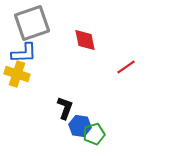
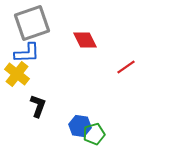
red diamond: rotated 15 degrees counterclockwise
blue L-shape: moved 3 px right
yellow cross: rotated 20 degrees clockwise
black L-shape: moved 27 px left, 2 px up
